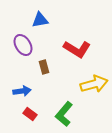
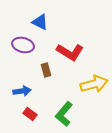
blue triangle: moved 2 px down; rotated 36 degrees clockwise
purple ellipse: rotated 45 degrees counterclockwise
red L-shape: moved 7 px left, 3 px down
brown rectangle: moved 2 px right, 3 px down
